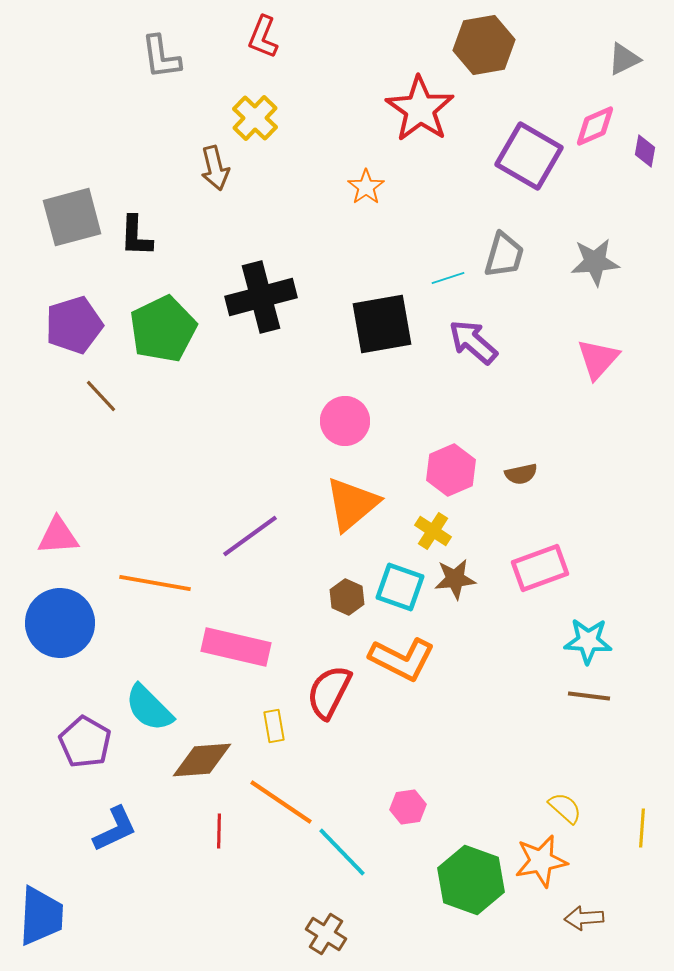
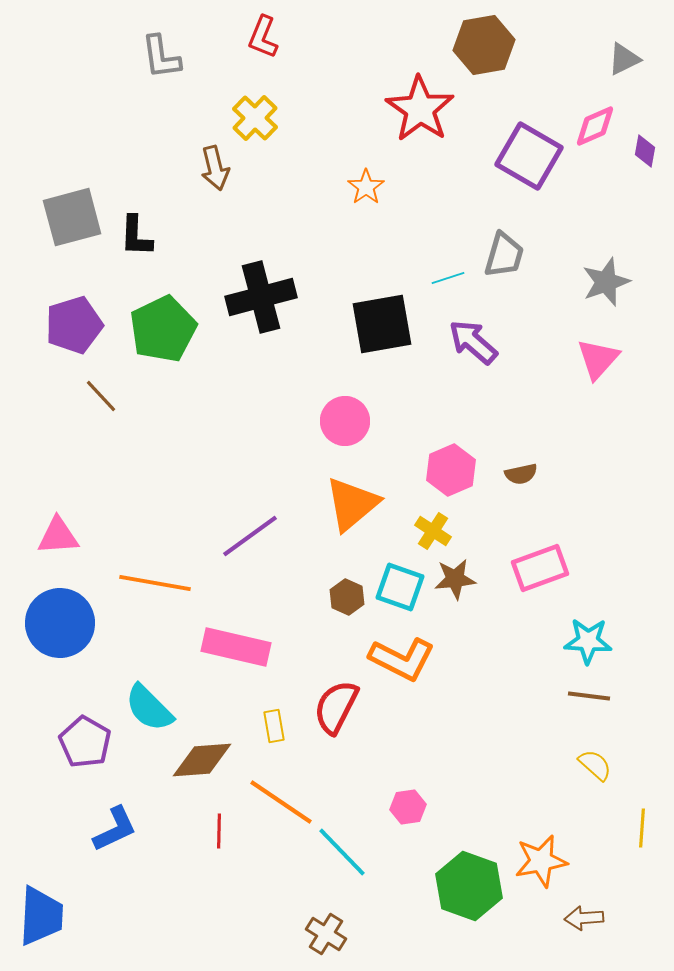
gray star at (595, 262): moved 11 px right, 20 px down; rotated 15 degrees counterclockwise
red semicircle at (329, 692): moved 7 px right, 15 px down
yellow semicircle at (565, 808): moved 30 px right, 43 px up
green hexagon at (471, 880): moved 2 px left, 6 px down
